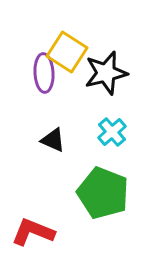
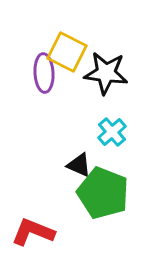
yellow square: rotated 6 degrees counterclockwise
black star: rotated 21 degrees clockwise
black triangle: moved 26 px right, 25 px down
